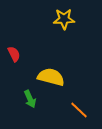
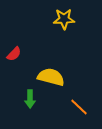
red semicircle: rotated 70 degrees clockwise
green arrow: rotated 24 degrees clockwise
orange line: moved 3 px up
